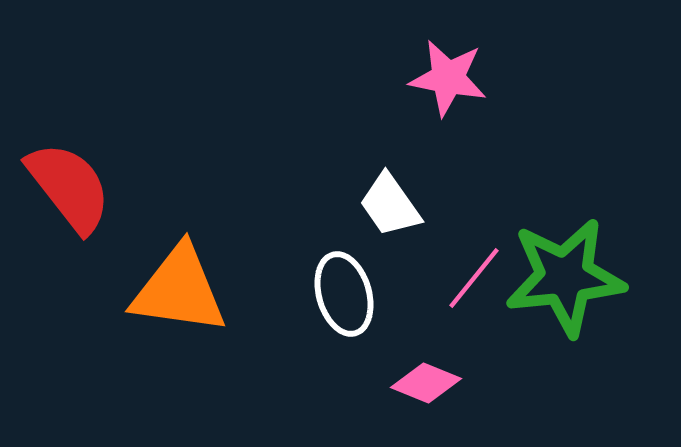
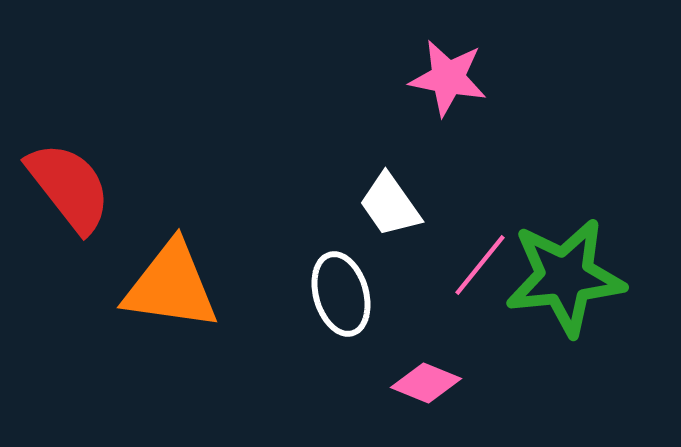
pink line: moved 6 px right, 13 px up
orange triangle: moved 8 px left, 4 px up
white ellipse: moved 3 px left
